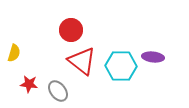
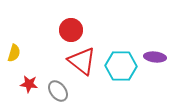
purple ellipse: moved 2 px right
